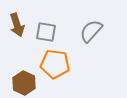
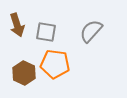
brown hexagon: moved 10 px up
